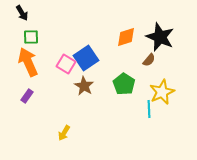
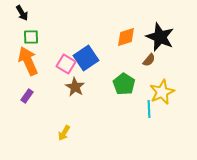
orange arrow: moved 1 px up
brown star: moved 9 px left, 1 px down
